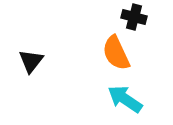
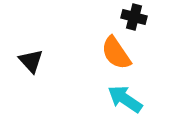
orange semicircle: rotated 9 degrees counterclockwise
black triangle: rotated 20 degrees counterclockwise
